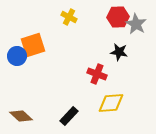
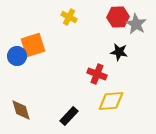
yellow diamond: moved 2 px up
brown diamond: moved 6 px up; rotated 30 degrees clockwise
